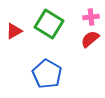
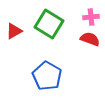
red semicircle: rotated 60 degrees clockwise
blue pentagon: moved 2 px down
